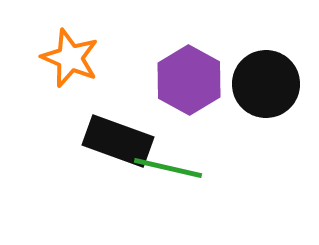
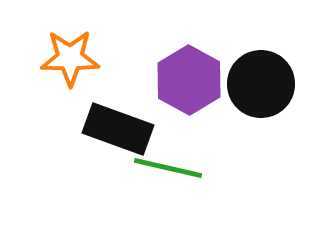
orange star: rotated 22 degrees counterclockwise
black circle: moved 5 px left
black rectangle: moved 12 px up
